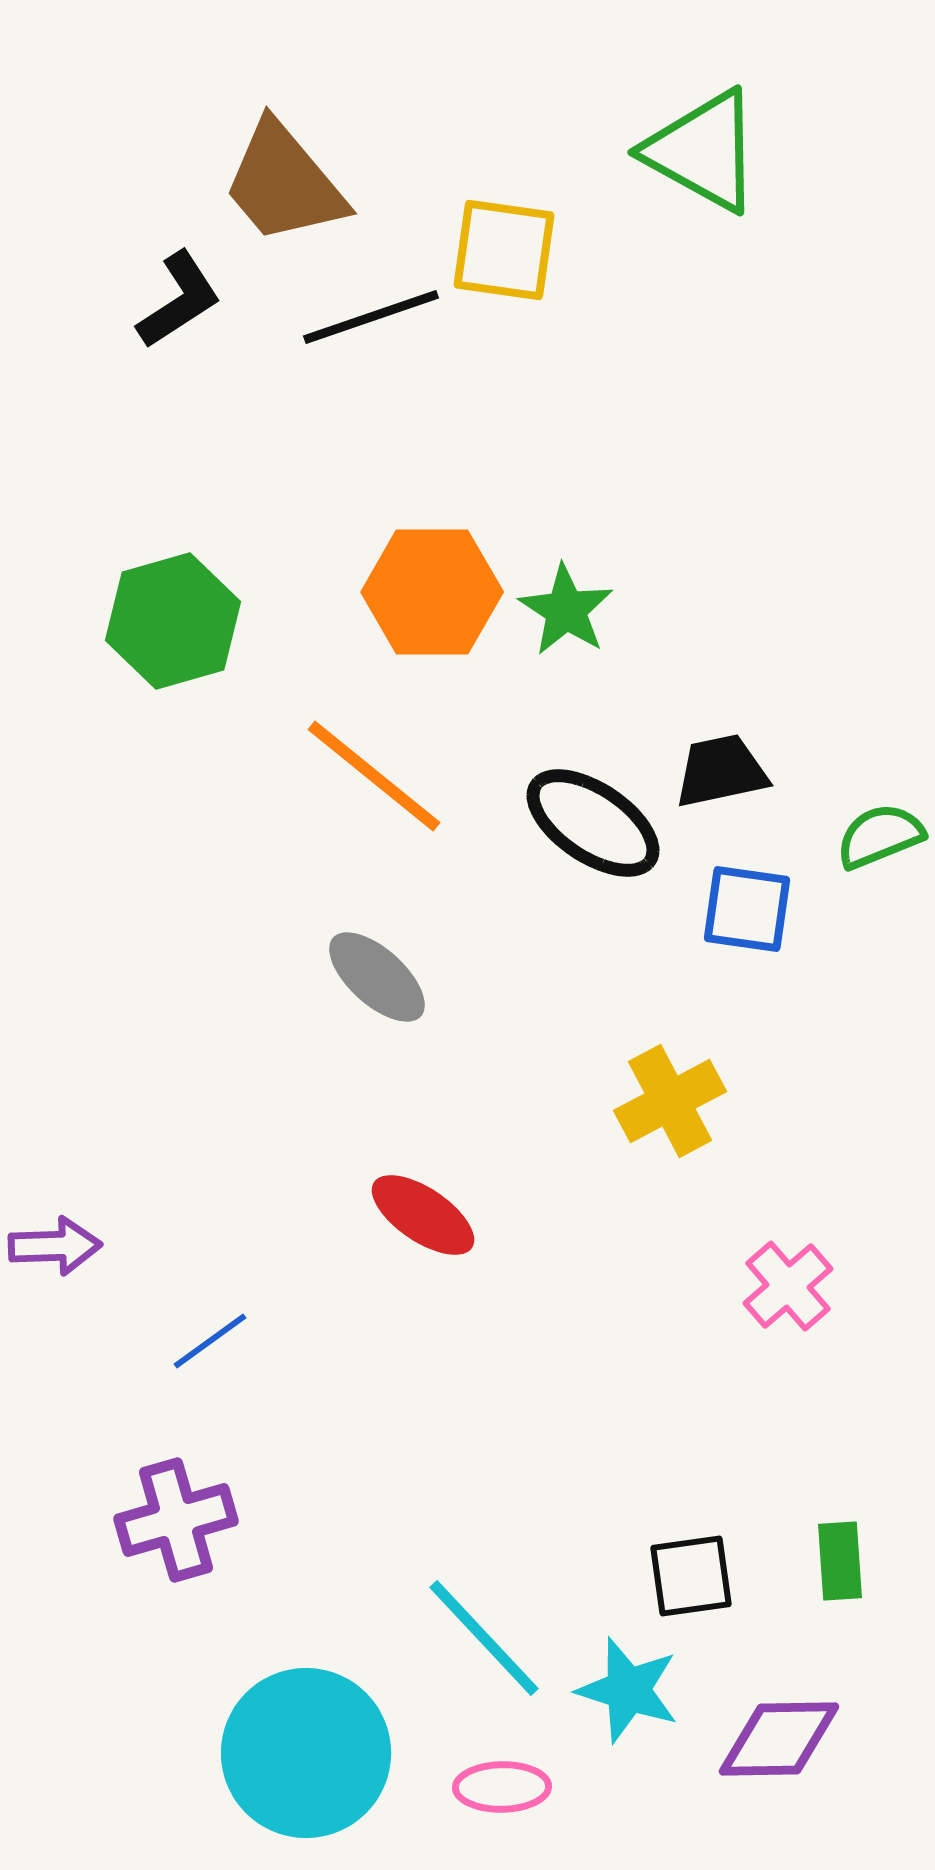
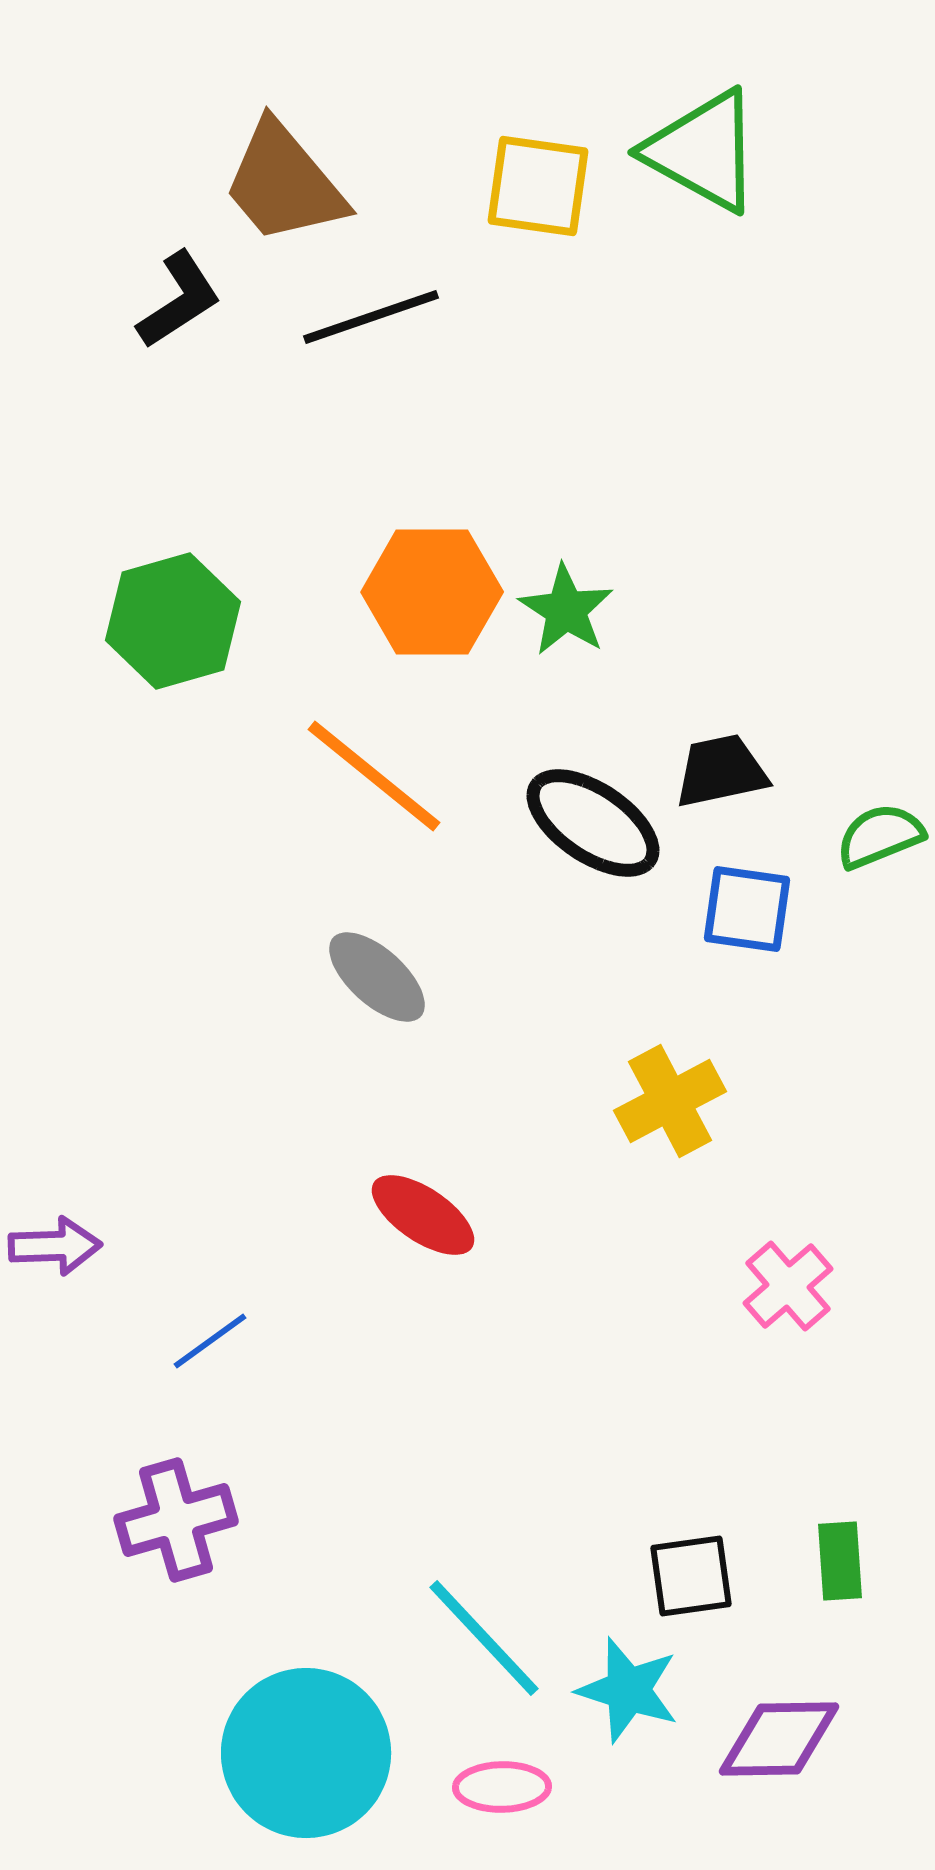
yellow square: moved 34 px right, 64 px up
